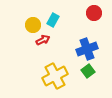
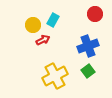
red circle: moved 1 px right, 1 px down
blue cross: moved 1 px right, 3 px up
